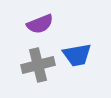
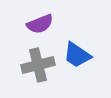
blue trapezoid: rotated 44 degrees clockwise
